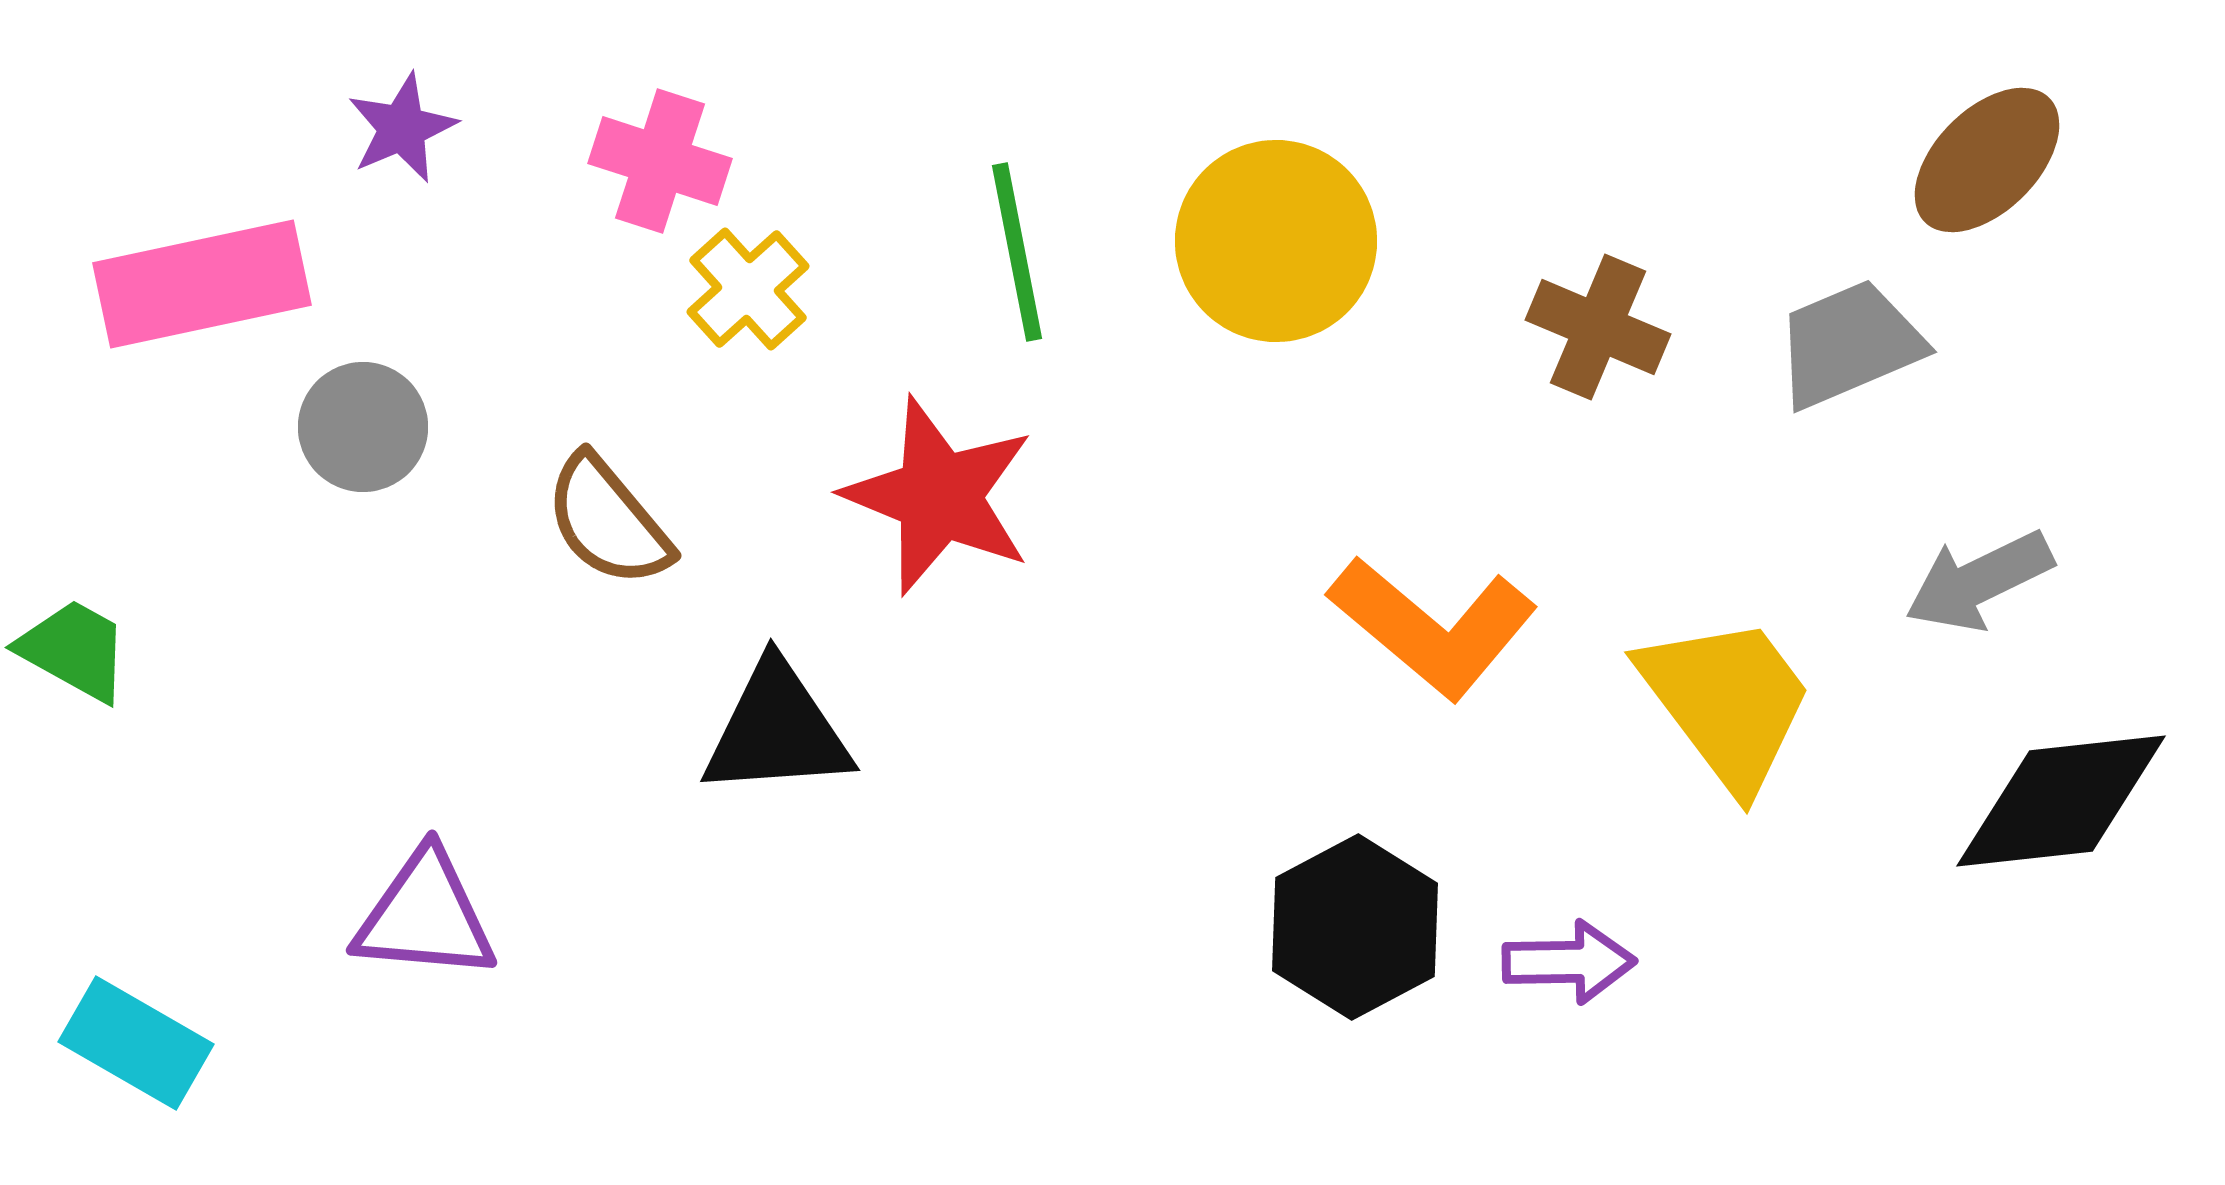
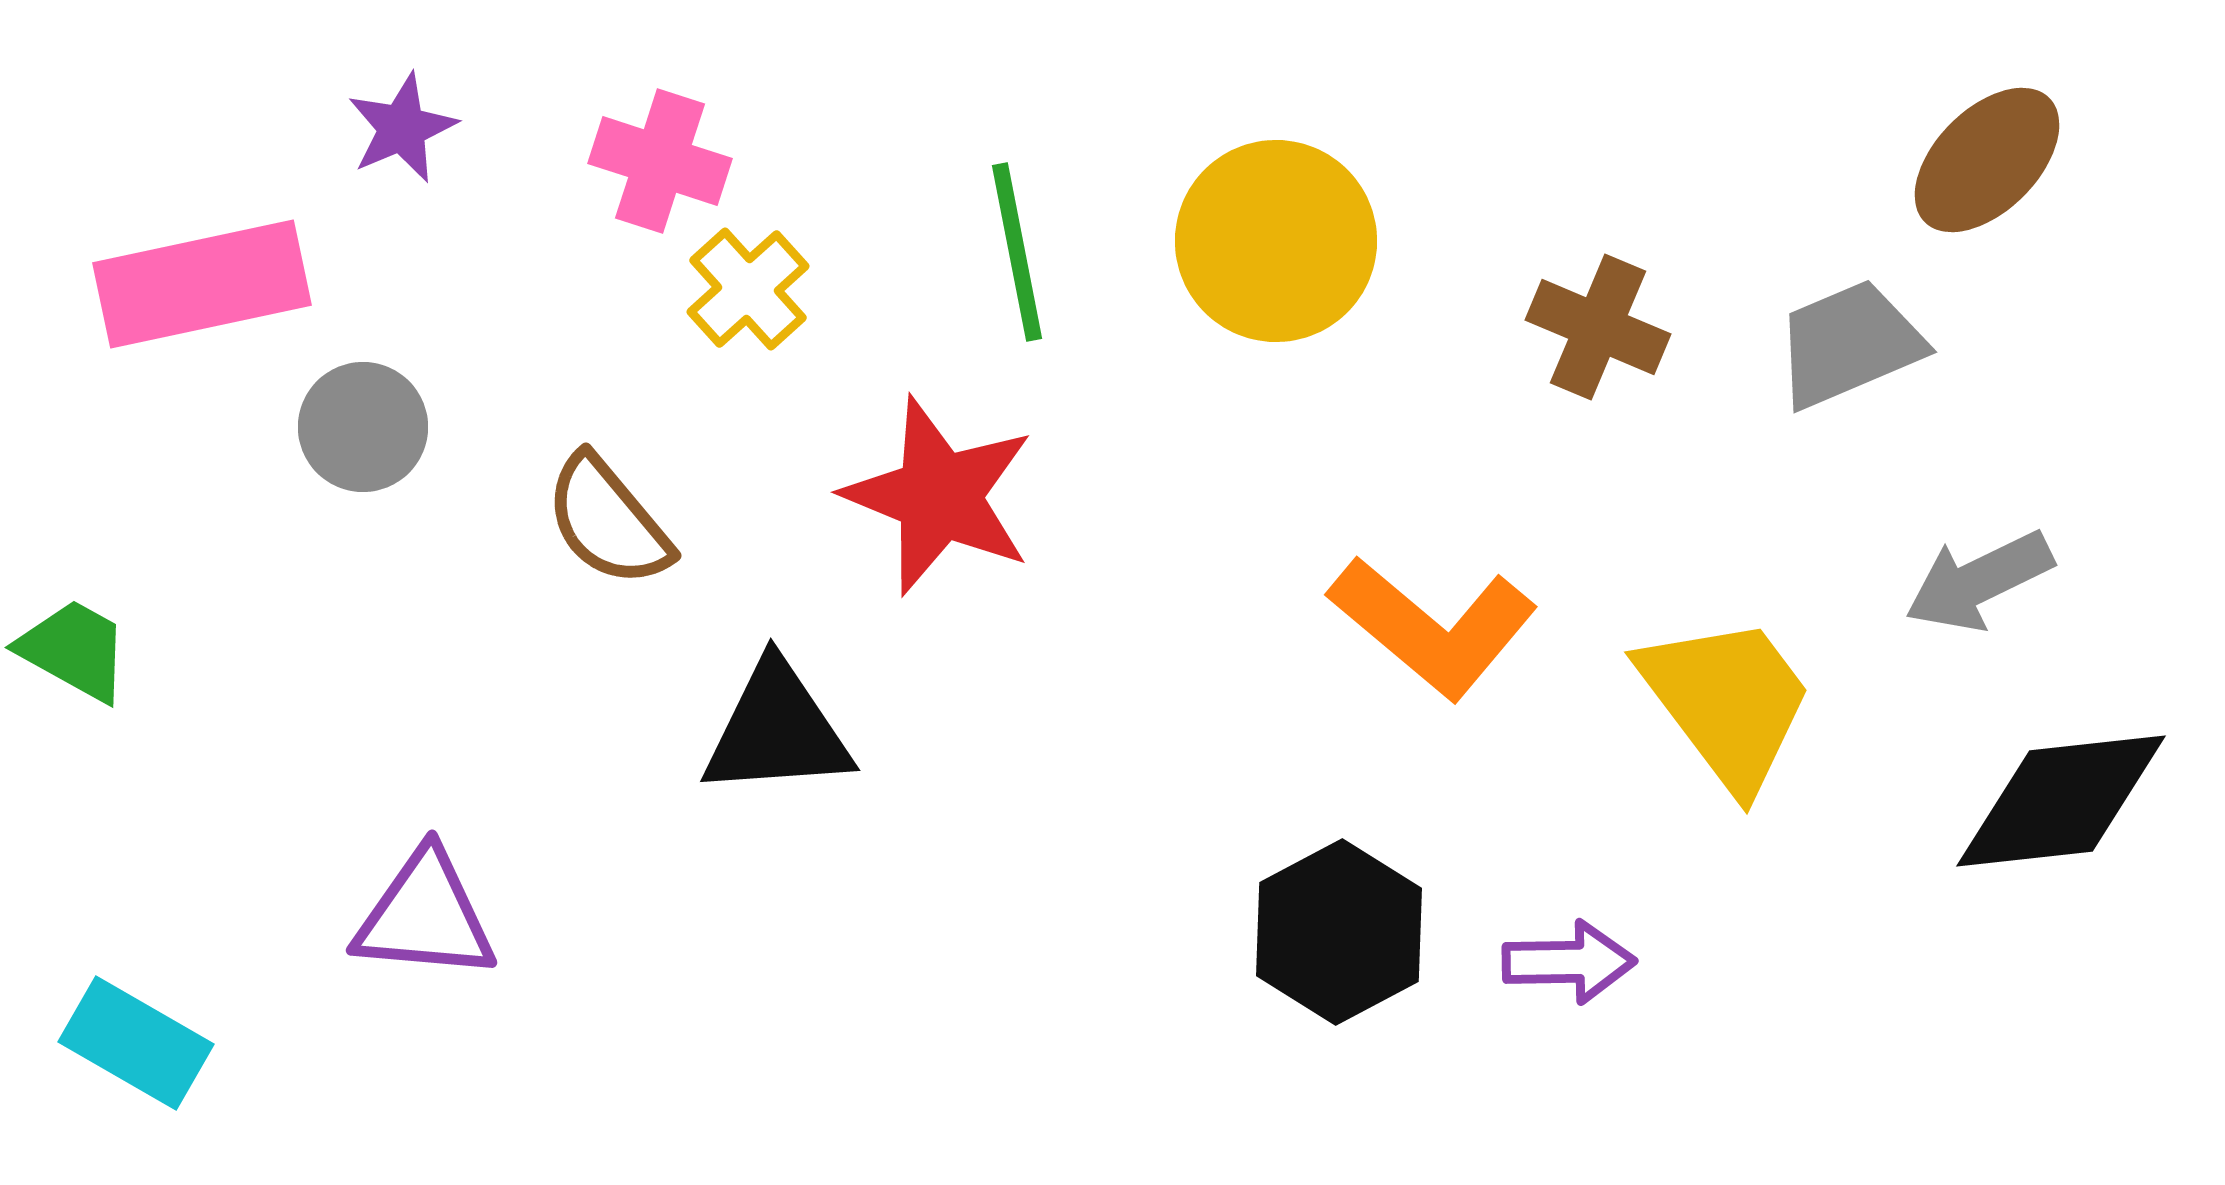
black hexagon: moved 16 px left, 5 px down
